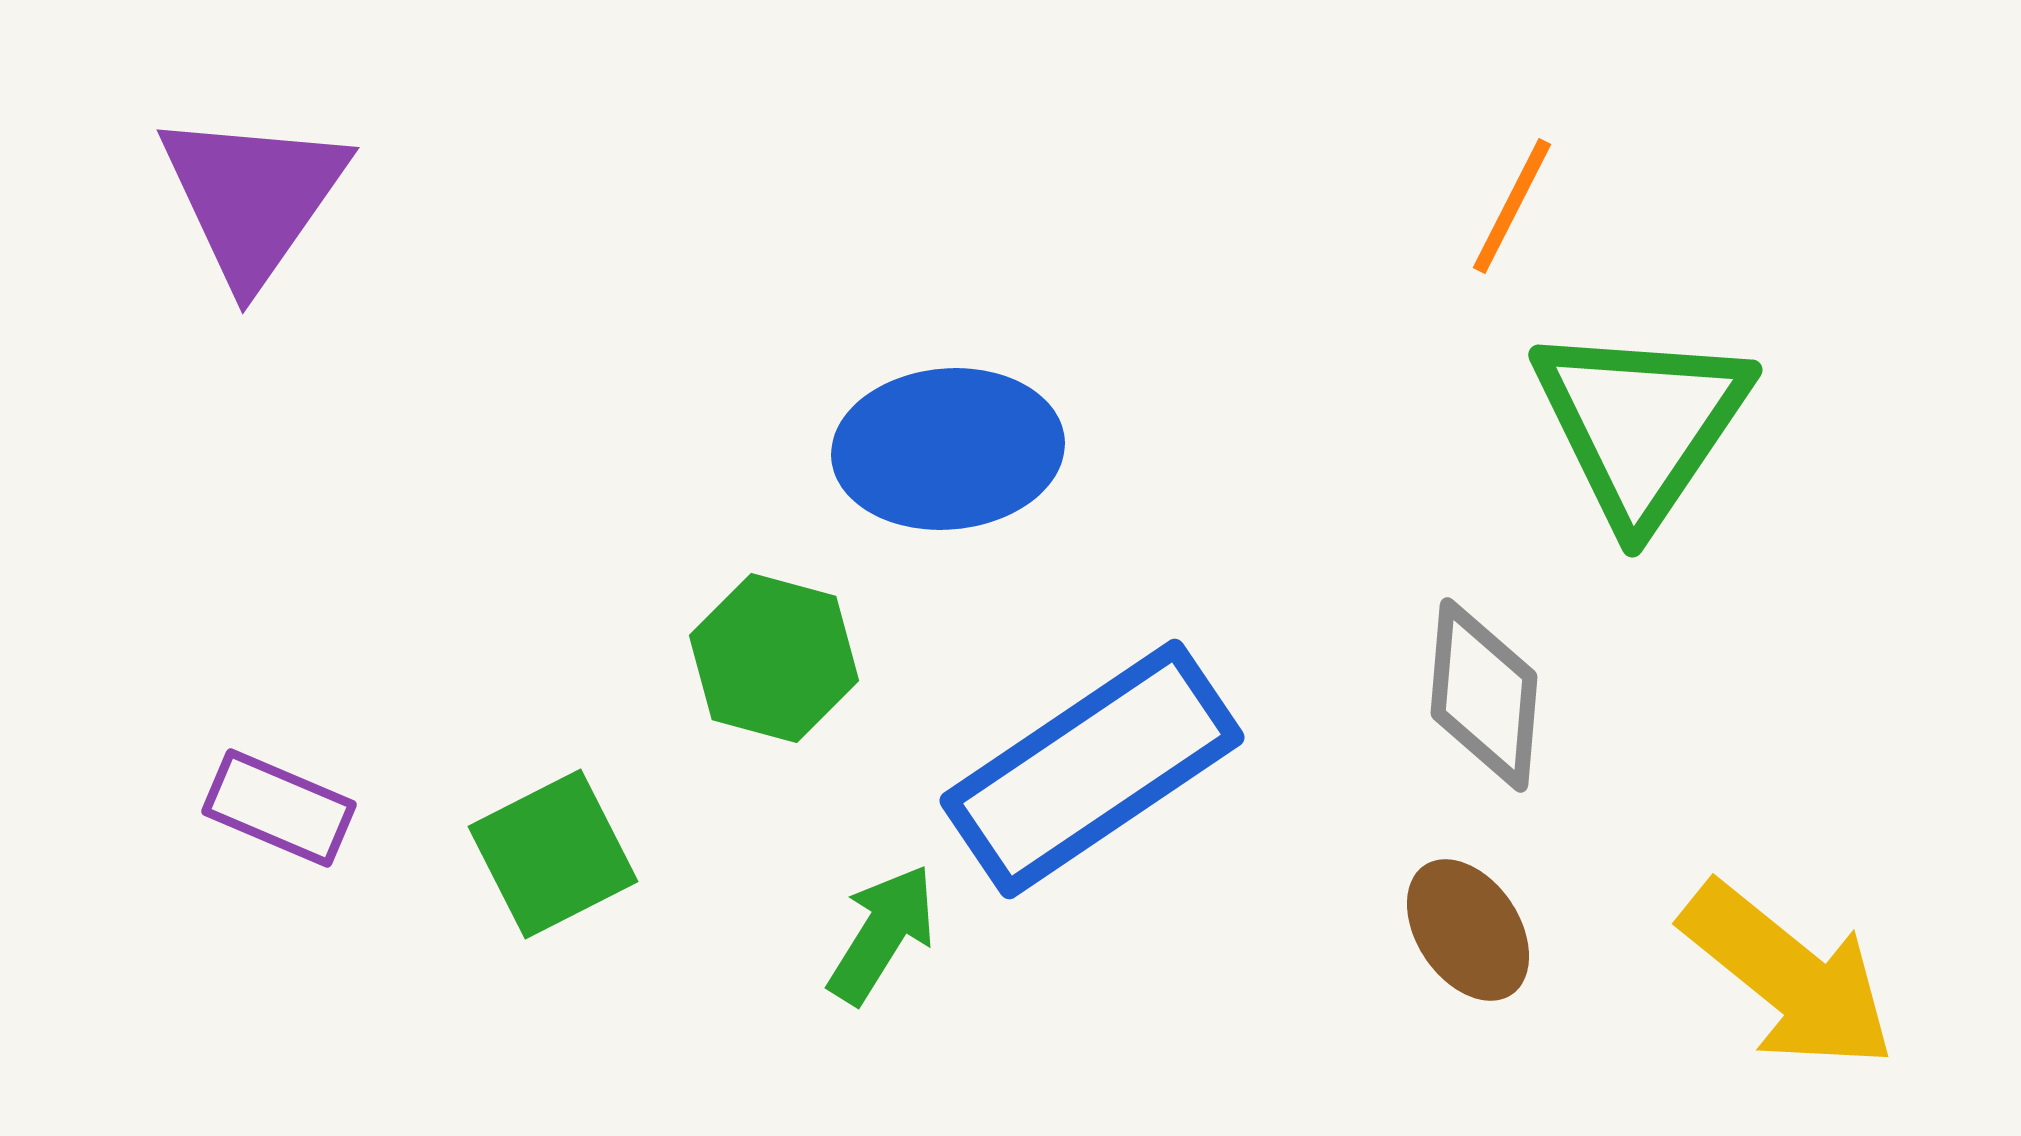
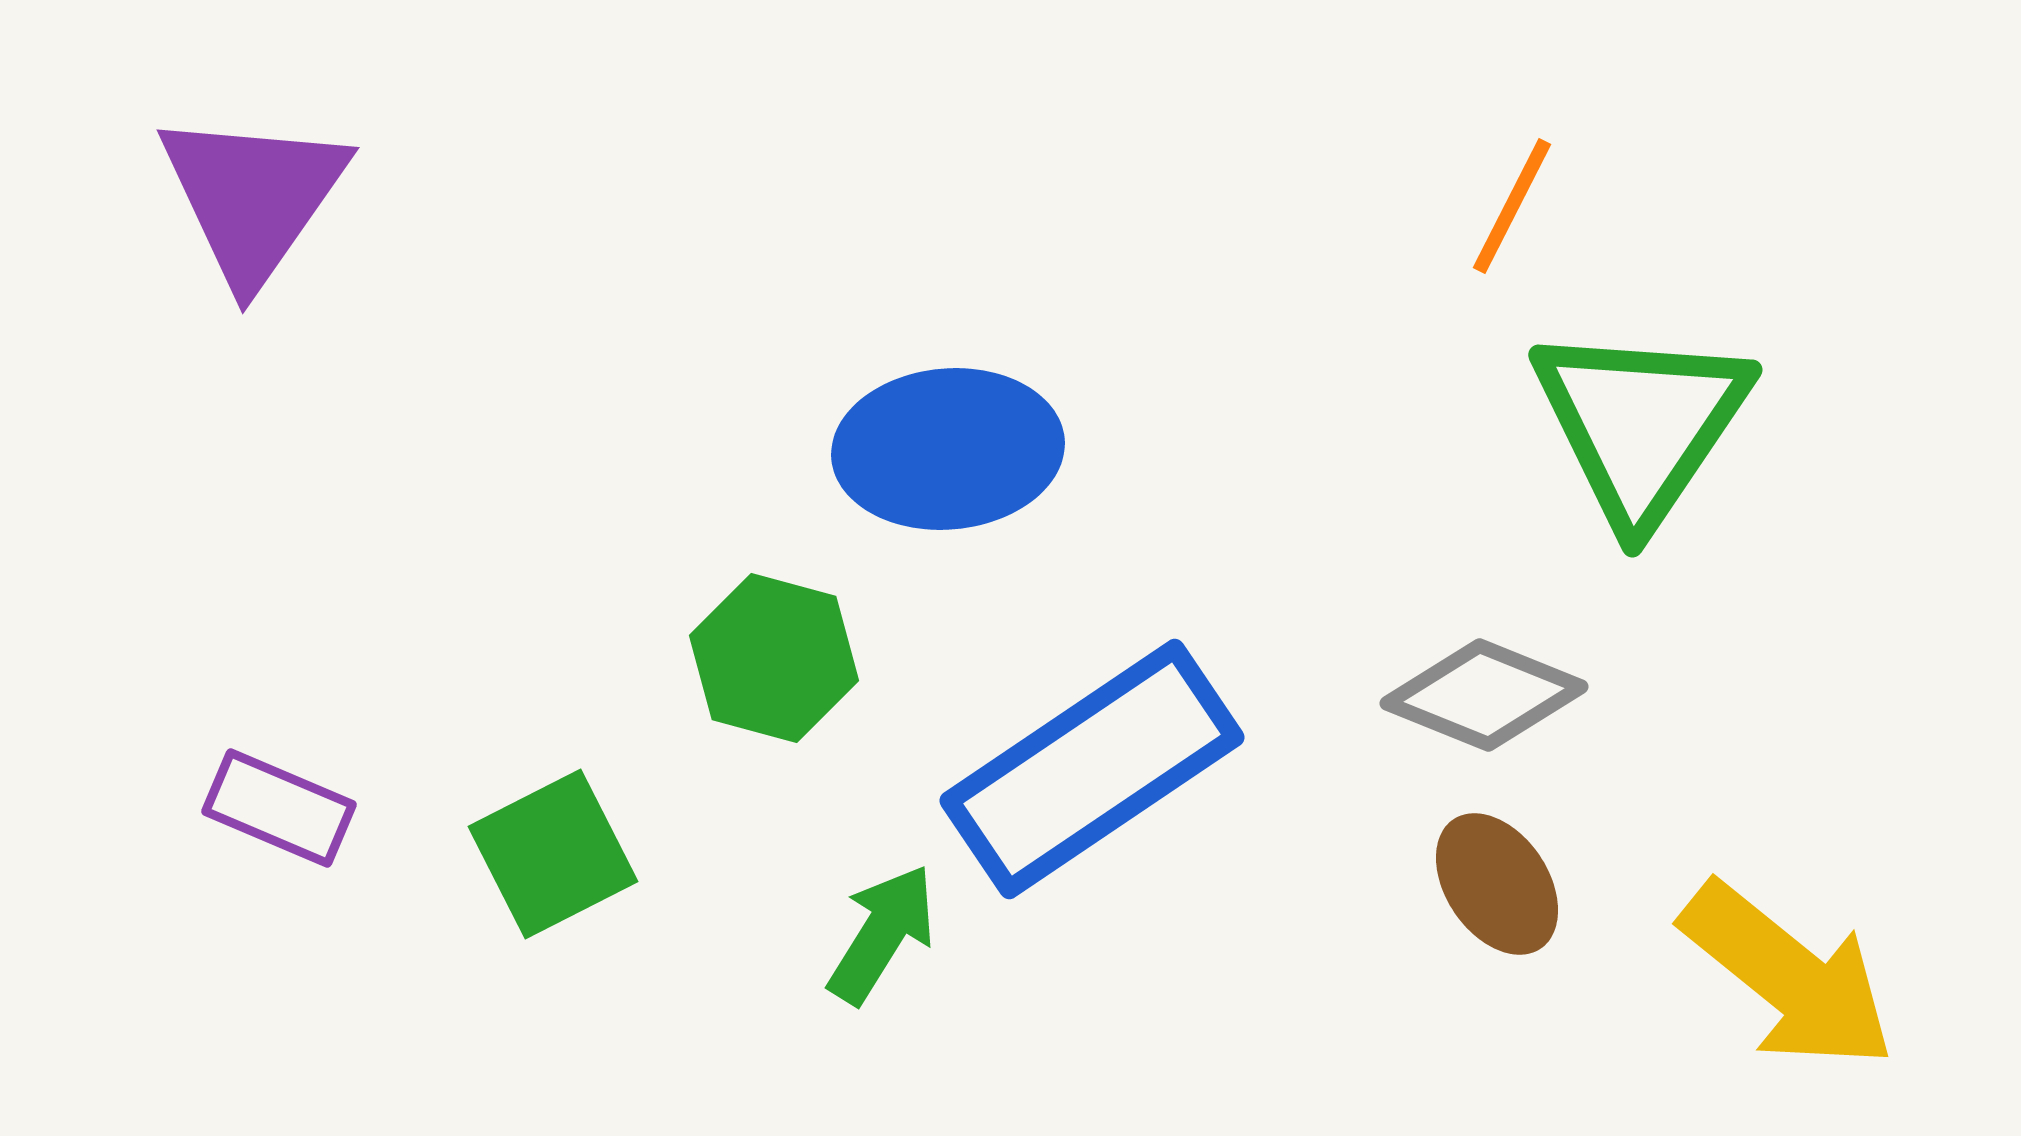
gray diamond: rotated 73 degrees counterclockwise
brown ellipse: moved 29 px right, 46 px up
